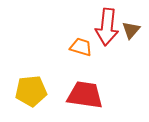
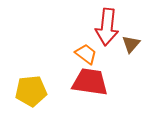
brown triangle: moved 14 px down
orange trapezoid: moved 5 px right, 7 px down; rotated 20 degrees clockwise
red trapezoid: moved 5 px right, 13 px up
